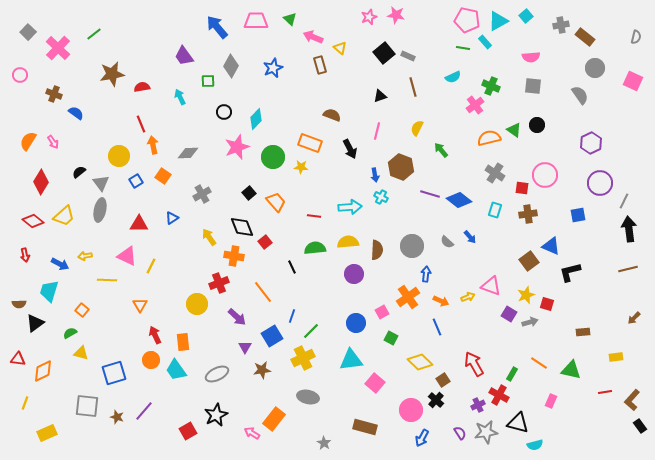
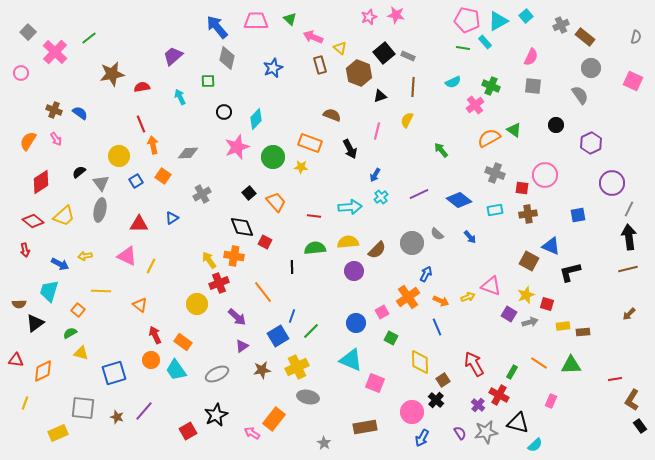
gray cross at (561, 25): rotated 14 degrees counterclockwise
green line at (94, 34): moved 5 px left, 4 px down
pink cross at (58, 48): moved 3 px left, 4 px down
purple trapezoid at (184, 56): moved 11 px left; rotated 85 degrees clockwise
pink semicircle at (531, 57): rotated 60 degrees counterclockwise
gray diamond at (231, 66): moved 4 px left, 8 px up; rotated 15 degrees counterclockwise
gray circle at (595, 68): moved 4 px left
pink circle at (20, 75): moved 1 px right, 2 px up
cyan semicircle at (453, 77): moved 5 px down
brown line at (413, 87): rotated 18 degrees clockwise
brown cross at (54, 94): moved 16 px down
blue semicircle at (76, 113): moved 4 px right
black circle at (537, 125): moved 19 px right
yellow semicircle at (417, 128): moved 10 px left, 8 px up
orange semicircle at (489, 138): rotated 15 degrees counterclockwise
pink arrow at (53, 142): moved 3 px right, 3 px up
brown hexagon at (401, 167): moved 42 px left, 94 px up
gray cross at (495, 173): rotated 12 degrees counterclockwise
blue arrow at (375, 175): rotated 40 degrees clockwise
red diamond at (41, 182): rotated 25 degrees clockwise
purple circle at (600, 183): moved 12 px right
purple line at (430, 194): moved 11 px left; rotated 42 degrees counterclockwise
cyan cross at (381, 197): rotated 24 degrees clockwise
gray line at (624, 201): moved 5 px right, 8 px down
cyan rectangle at (495, 210): rotated 63 degrees clockwise
black arrow at (629, 229): moved 8 px down
yellow arrow at (209, 237): moved 23 px down
red square at (265, 242): rotated 24 degrees counterclockwise
gray semicircle at (447, 242): moved 10 px left, 8 px up
gray circle at (412, 246): moved 3 px up
brown semicircle at (377, 250): rotated 42 degrees clockwise
red arrow at (25, 255): moved 5 px up
brown square at (529, 261): rotated 24 degrees counterclockwise
black line at (292, 267): rotated 24 degrees clockwise
purple circle at (354, 274): moved 3 px up
blue arrow at (426, 274): rotated 21 degrees clockwise
yellow line at (107, 280): moved 6 px left, 11 px down
orange triangle at (140, 305): rotated 21 degrees counterclockwise
orange square at (82, 310): moved 4 px left
brown arrow at (634, 318): moved 5 px left, 4 px up
blue square at (272, 336): moved 6 px right
orange rectangle at (183, 342): rotated 48 degrees counterclockwise
purple triangle at (245, 347): moved 3 px left, 1 px up; rotated 24 degrees clockwise
yellow rectangle at (616, 357): moved 53 px left, 31 px up
yellow cross at (303, 358): moved 6 px left, 9 px down
red triangle at (18, 359): moved 2 px left, 1 px down
cyan triangle at (351, 360): rotated 30 degrees clockwise
yellow diamond at (420, 362): rotated 45 degrees clockwise
green triangle at (571, 370): moved 5 px up; rotated 15 degrees counterclockwise
green rectangle at (512, 374): moved 2 px up
pink square at (375, 383): rotated 18 degrees counterclockwise
red line at (605, 392): moved 10 px right, 13 px up
brown L-shape at (632, 400): rotated 10 degrees counterclockwise
purple cross at (478, 405): rotated 24 degrees counterclockwise
gray square at (87, 406): moved 4 px left, 2 px down
pink circle at (411, 410): moved 1 px right, 2 px down
brown rectangle at (365, 427): rotated 25 degrees counterclockwise
yellow rectangle at (47, 433): moved 11 px right
cyan semicircle at (535, 445): rotated 28 degrees counterclockwise
